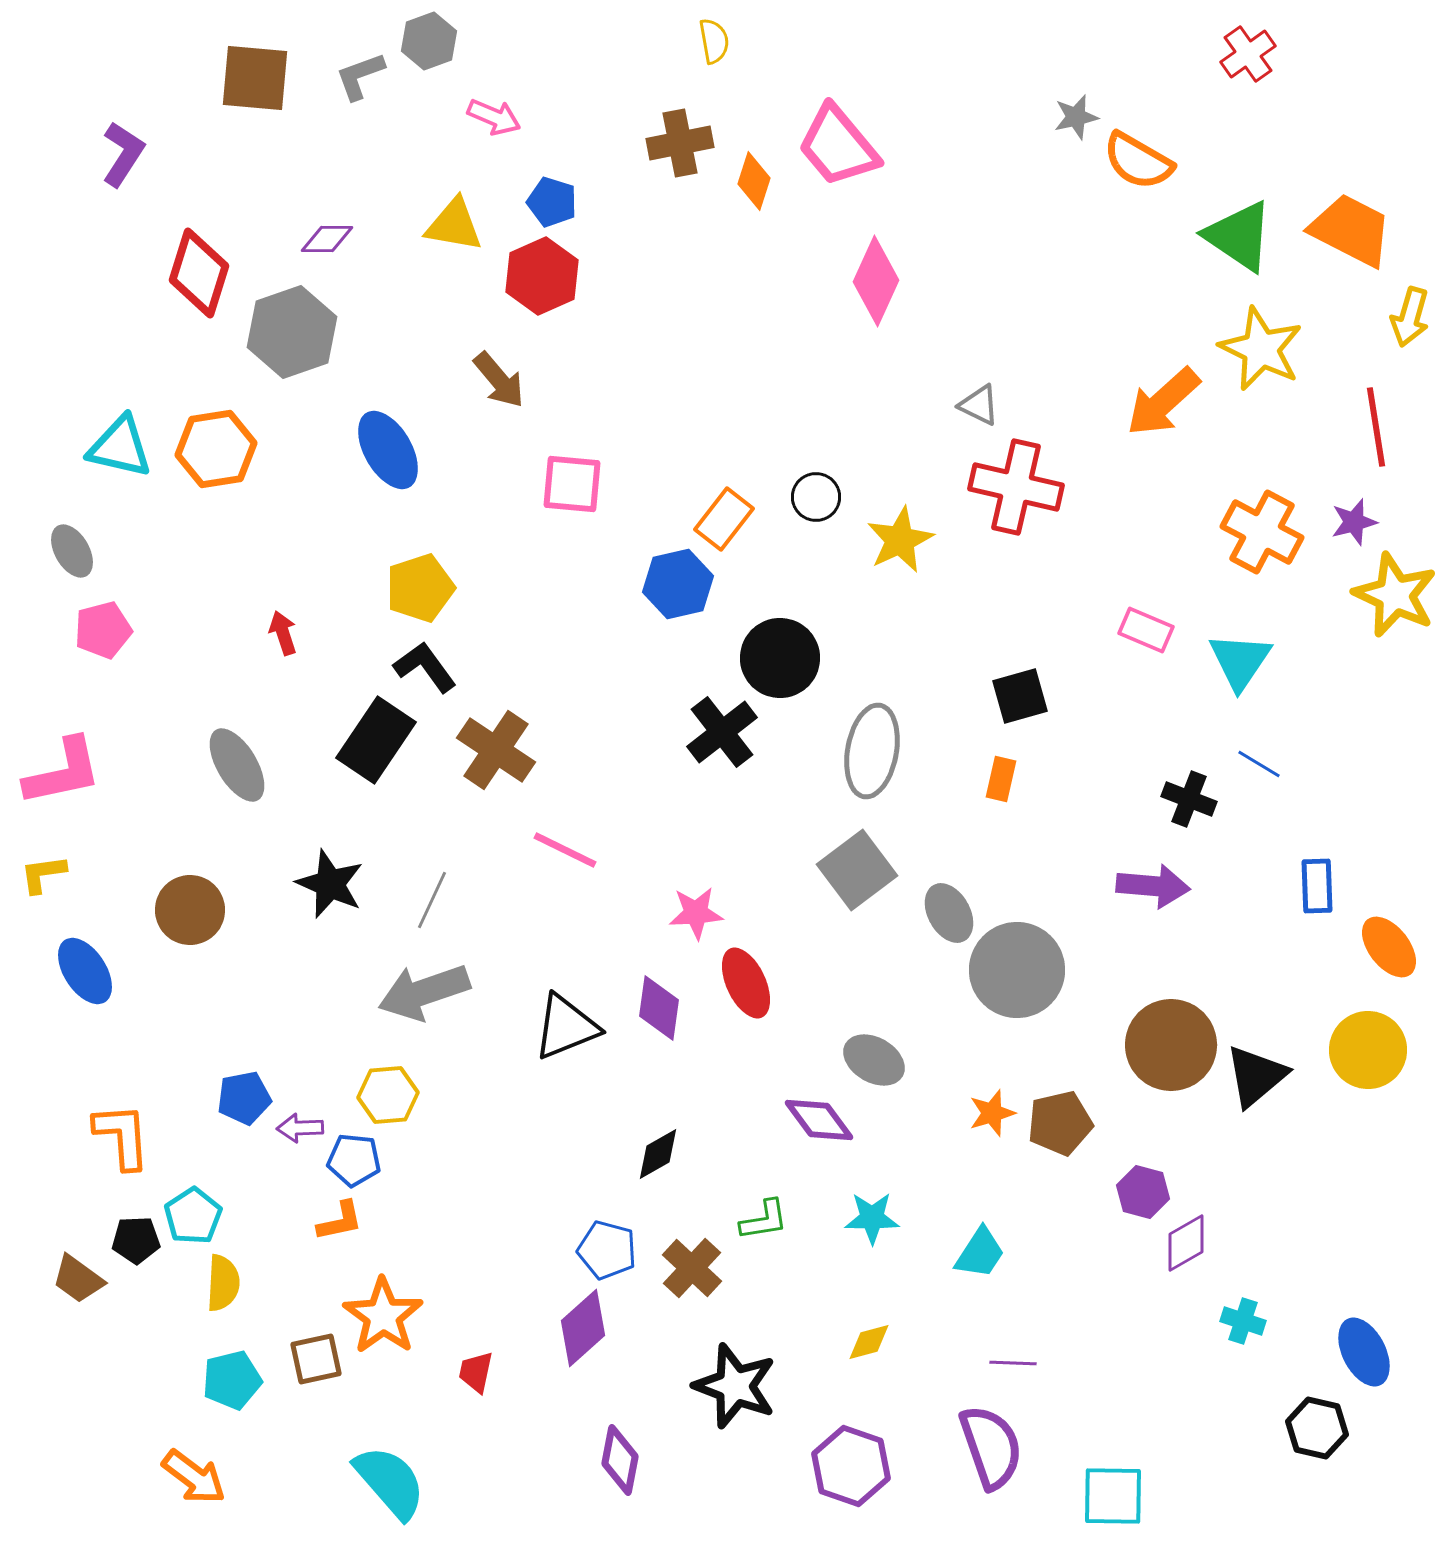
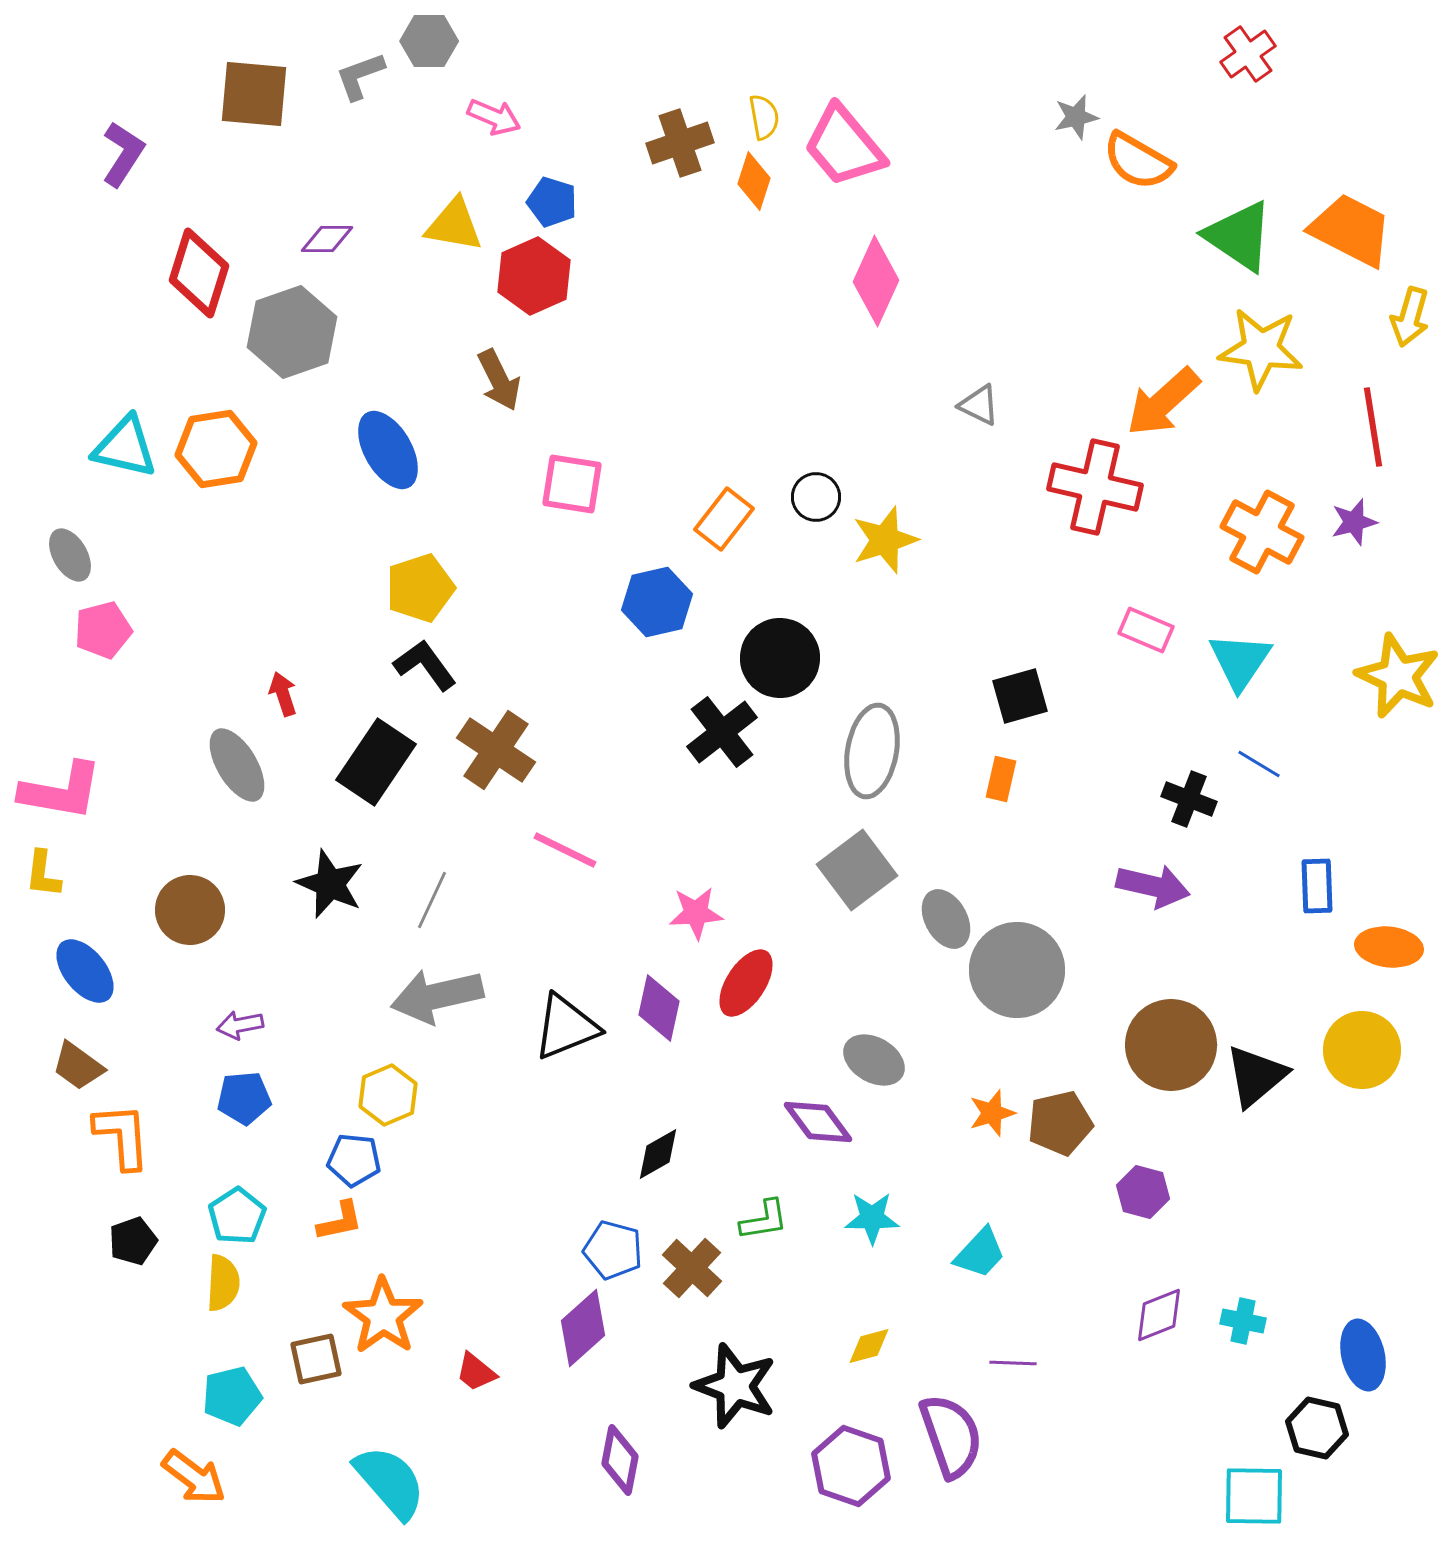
gray hexagon at (429, 41): rotated 20 degrees clockwise
yellow semicircle at (714, 41): moved 50 px right, 76 px down
brown square at (255, 78): moved 1 px left, 16 px down
brown cross at (680, 143): rotated 8 degrees counterclockwise
pink trapezoid at (838, 146): moved 6 px right
red hexagon at (542, 276): moved 8 px left
yellow star at (1261, 349): rotated 18 degrees counterclockwise
brown arrow at (499, 380): rotated 14 degrees clockwise
red line at (1376, 427): moved 3 px left
cyan triangle at (120, 447): moved 5 px right
pink square at (572, 484): rotated 4 degrees clockwise
red cross at (1016, 487): moved 79 px right
yellow star at (900, 540): moved 15 px left; rotated 8 degrees clockwise
gray ellipse at (72, 551): moved 2 px left, 4 px down
blue hexagon at (678, 584): moved 21 px left, 18 px down
yellow star at (1395, 595): moved 3 px right, 81 px down
red arrow at (283, 633): moved 61 px down
black L-shape at (425, 667): moved 2 px up
black rectangle at (376, 740): moved 22 px down
pink L-shape at (63, 772): moved 2 px left, 19 px down; rotated 22 degrees clockwise
yellow L-shape at (43, 874): rotated 75 degrees counterclockwise
purple arrow at (1153, 886): rotated 8 degrees clockwise
gray ellipse at (949, 913): moved 3 px left, 6 px down
orange ellipse at (1389, 947): rotated 46 degrees counterclockwise
blue ellipse at (85, 971): rotated 6 degrees counterclockwise
red ellipse at (746, 983): rotated 58 degrees clockwise
gray arrow at (424, 992): moved 13 px right, 4 px down; rotated 6 degrees clockwise
purple diamond at (659, 1008): rotated 4 degrees clockwise
yellow circle at (1368, 1050): moved 6 px left
yellow hexagon at (388, 1095): rotated 18 degrees counterclockwise
blue pentagon at (244, 1098): rotated 6 degrees clockwise
purple diamond at (819, 1120): moved 1 px left, 2 px down
purple arrow at (300, 1128): moved 60 px left, 103 px up; rotated 9 degrees counterclockwise
cyan pentagon at (193, 1216): moved 44 px right
black pentagon at (136, 1240): moved 3 px left, 1 px down; rotated 18 degrees counterclockwise
purple diamond at (1186, 1243): moved 27 px left, 72 px down; rotated 8 degrees clockwise
blue pentagon at (607, 1250): moved 6 px right
cyan trapezoid at (980, 1253): rotated 10 degrees clockwise
brown trapezoid at (78, 1279): moved 213 px up
cyan cross at (1243, 1321): rotated 6 degrees counterclockwise
yellow diamond at (869, 1342): moved 4 px down
blue ellipse at (1364, 1352): moved 1 px left, 3 px down; rotated 14 degrees clockwise
red trapezoid at (476, 1372): rotated 63 degrees counterclockwise
cyan pentagon at (232, 1380): moved 16 px down
purple semicircle at (991, 1447): moved 40 px left, 11 px up
cyan square at (1113, 1496): moved 141 px right
